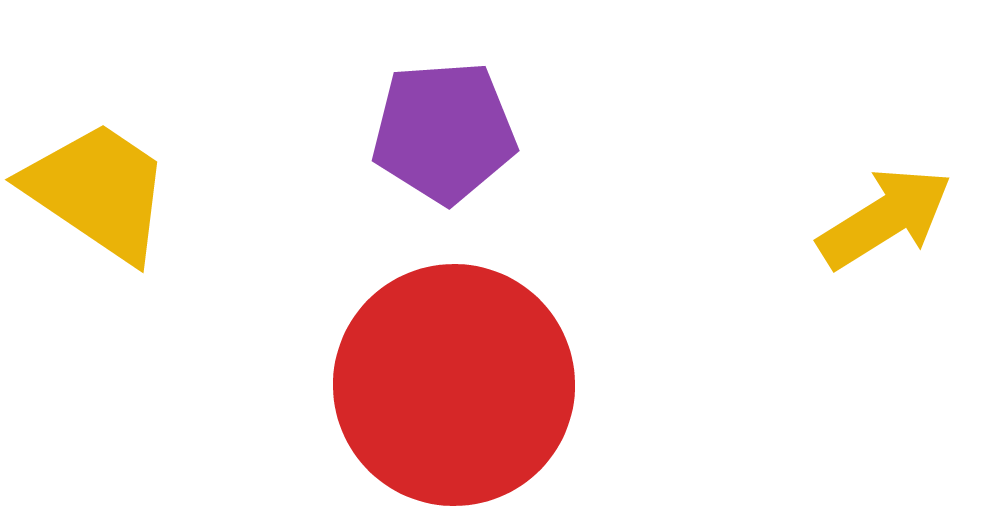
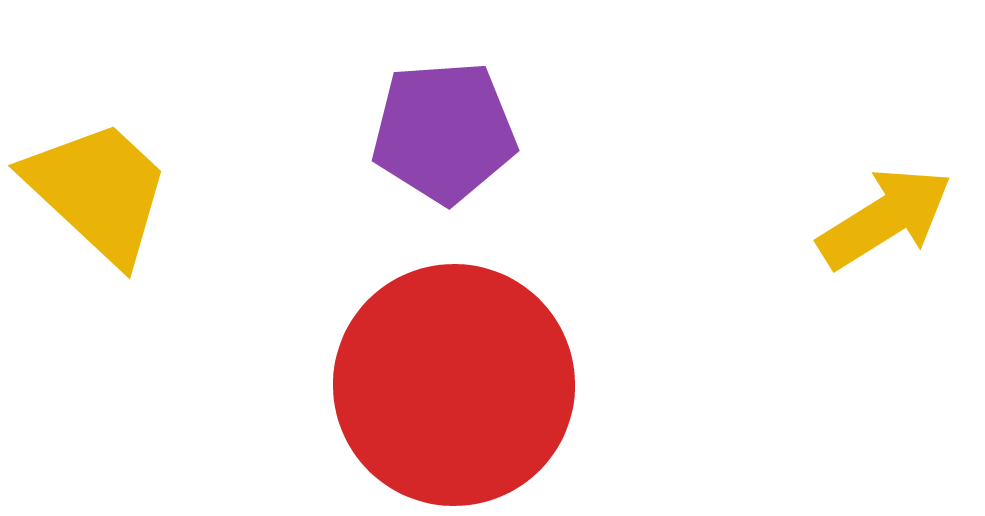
yellow trapezoid: rotated 9 degrees clockwise
